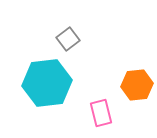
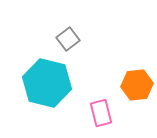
cyan hexagon: rotated 21 degrees clockwise
